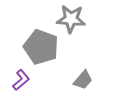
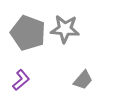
gray star: moved 6 px left, 10 px down
gray pentagon: moved 13 px left, 14 px up
